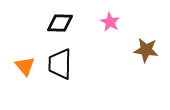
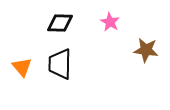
orange triangle: moved 3 px left, 1 px down
